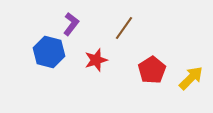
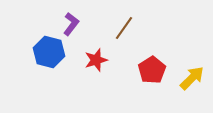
yellow arrow: moved 1 px right
